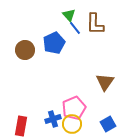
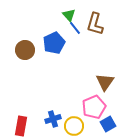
brown L-shape: rotated 15 degrees clockwise
pink pentagon: moved 20 px right, 1 px up
yellow circle: moved 2 px right, 2 px down
